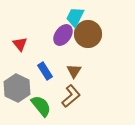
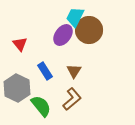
brown circle: moved 1 px right, 4 px up
brown L-shape: moved 1 px right, 3 px down
